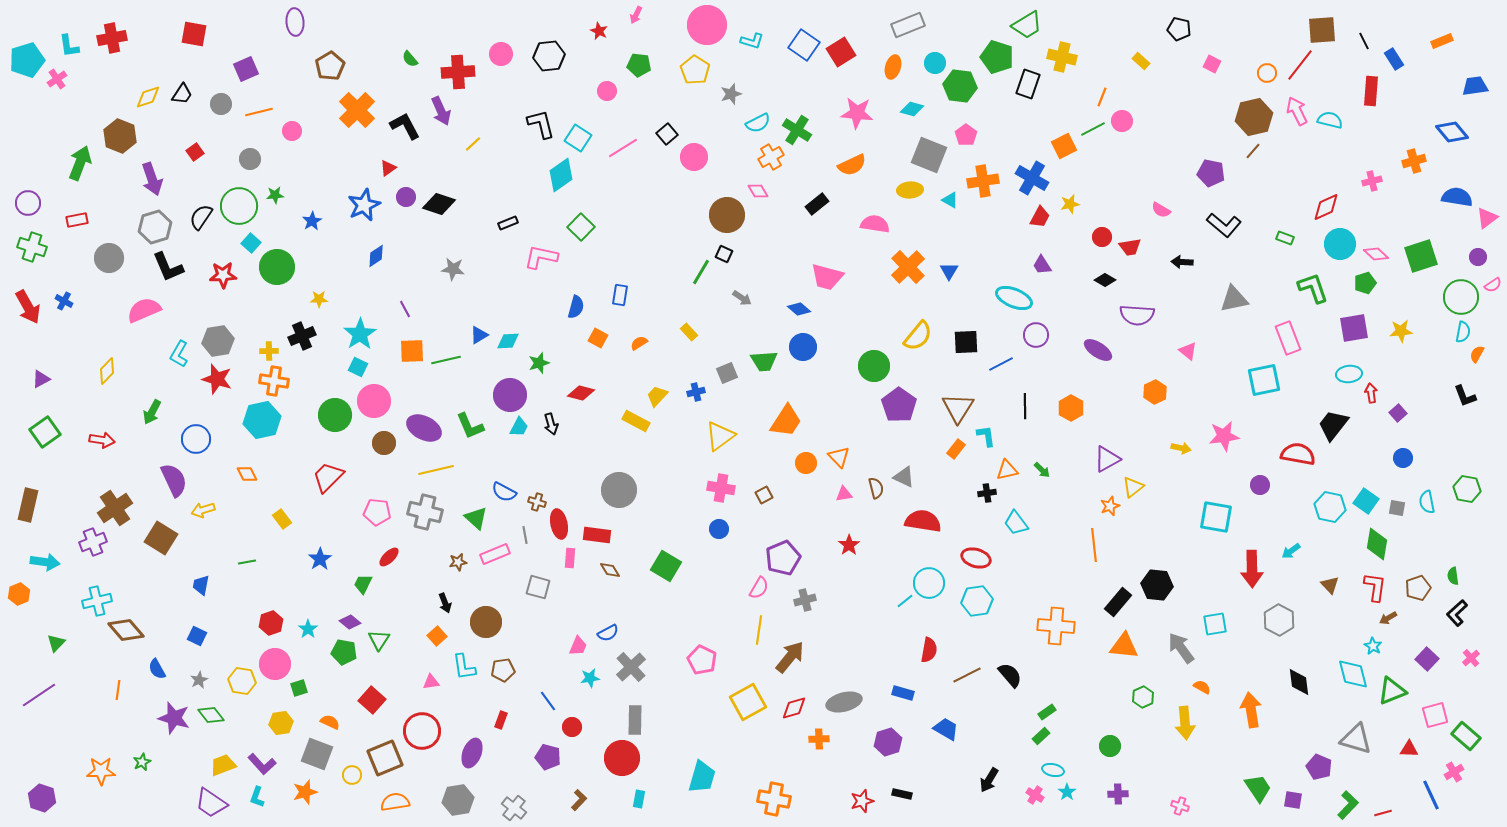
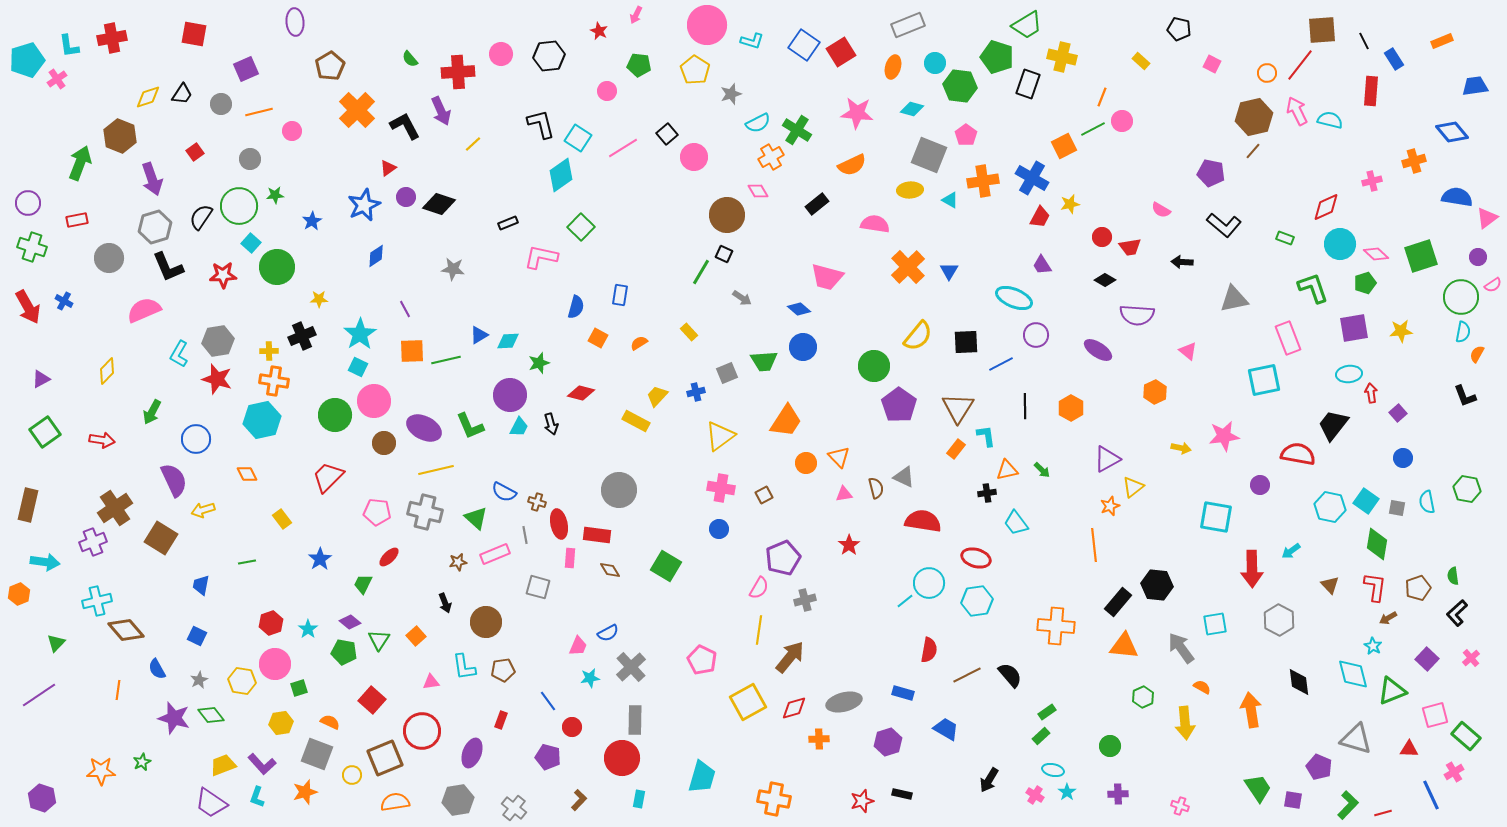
orange square at (437, 636): moved 21 px left
